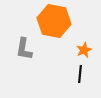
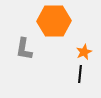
orange hexagon: rotated 12 degrees counterclockwise
orange star: moved 2 px down
